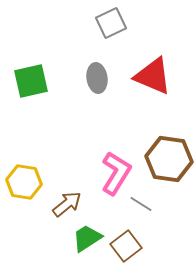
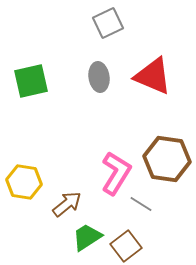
gray square: moved 3 px left
gray ellipse: moved 2 px right, 1 px up
brown hexagon: moved 2 px left
green trapezoid: moved 1 px up
